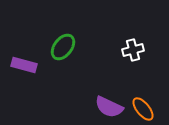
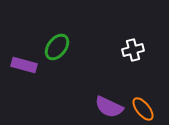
green ellipse: moved 6 px left
